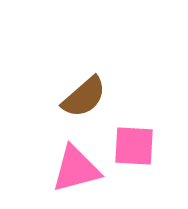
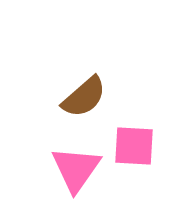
pink triangle: rotated 40 degrees counterclockwise
